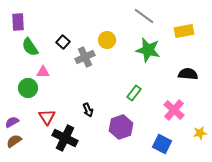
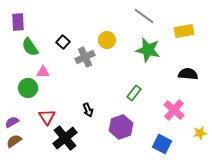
black cross: rotated 25 degrees clockwise
